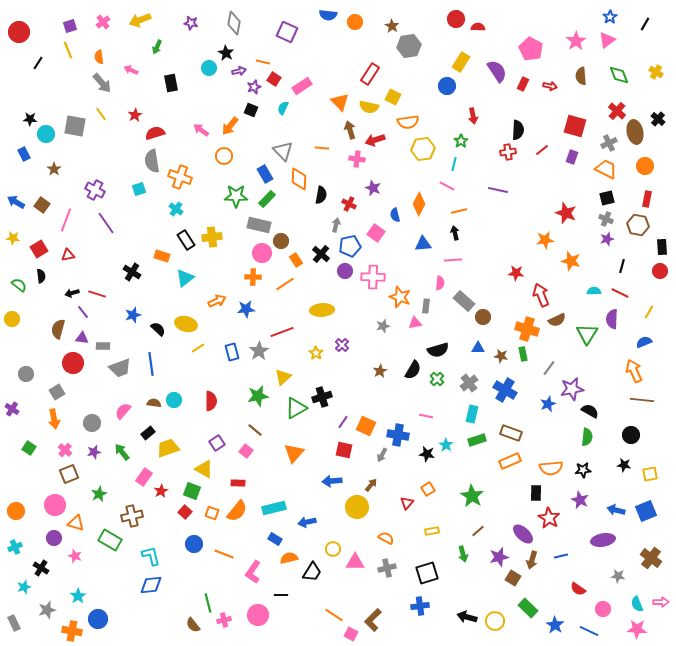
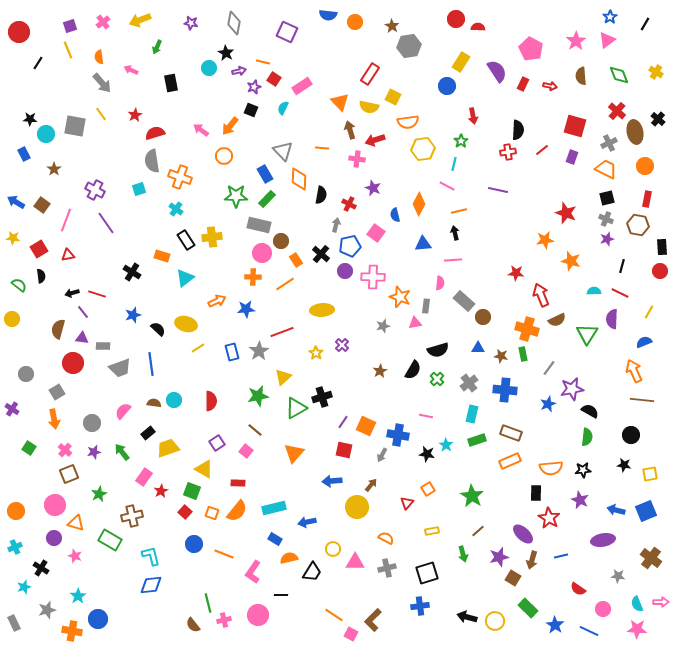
blue cross at (505, 390): rotated 25 degrees counterclockwise
